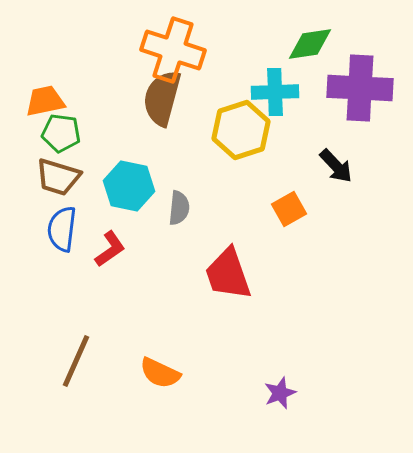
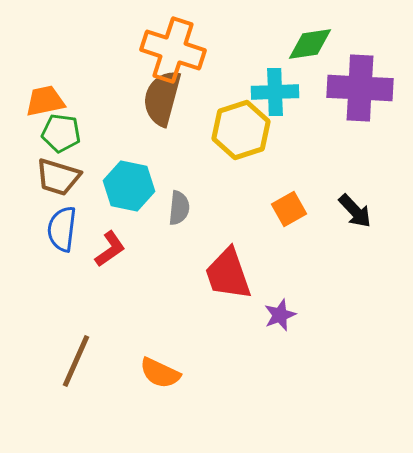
black arrow: moved 19 px right, 45 px down
purple star: moved 78 px up
